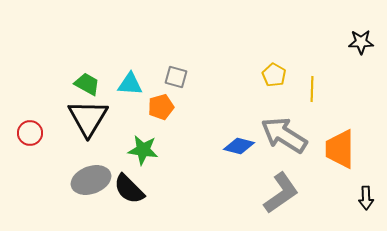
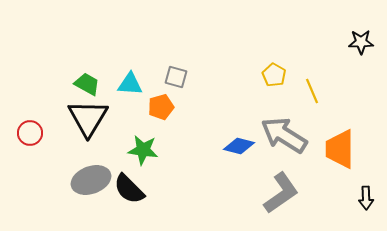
yellow line: moved 2 px down; rotated 25 degrees counterclockwise
